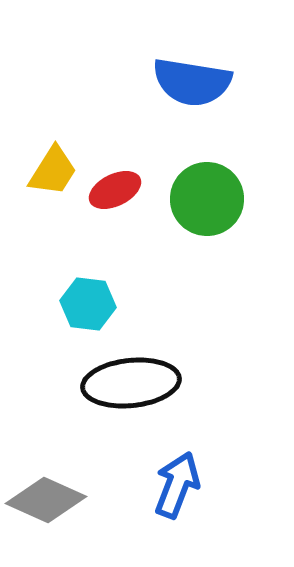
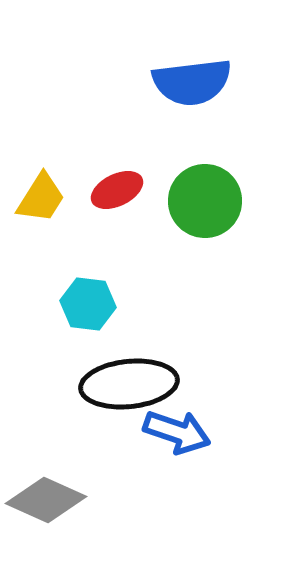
blue semicircle: rotated 16 degrees counterclockwise
yellow trapezoid: moved 12 px left, 27 px down
red ellipse: moved 2 px right
green circle: moved 2 px left, 2 px down
black ellipse: moved 2 px left, 1 px down
blue arrow: moved 53 px up; rotated 88 degrees clockwise
